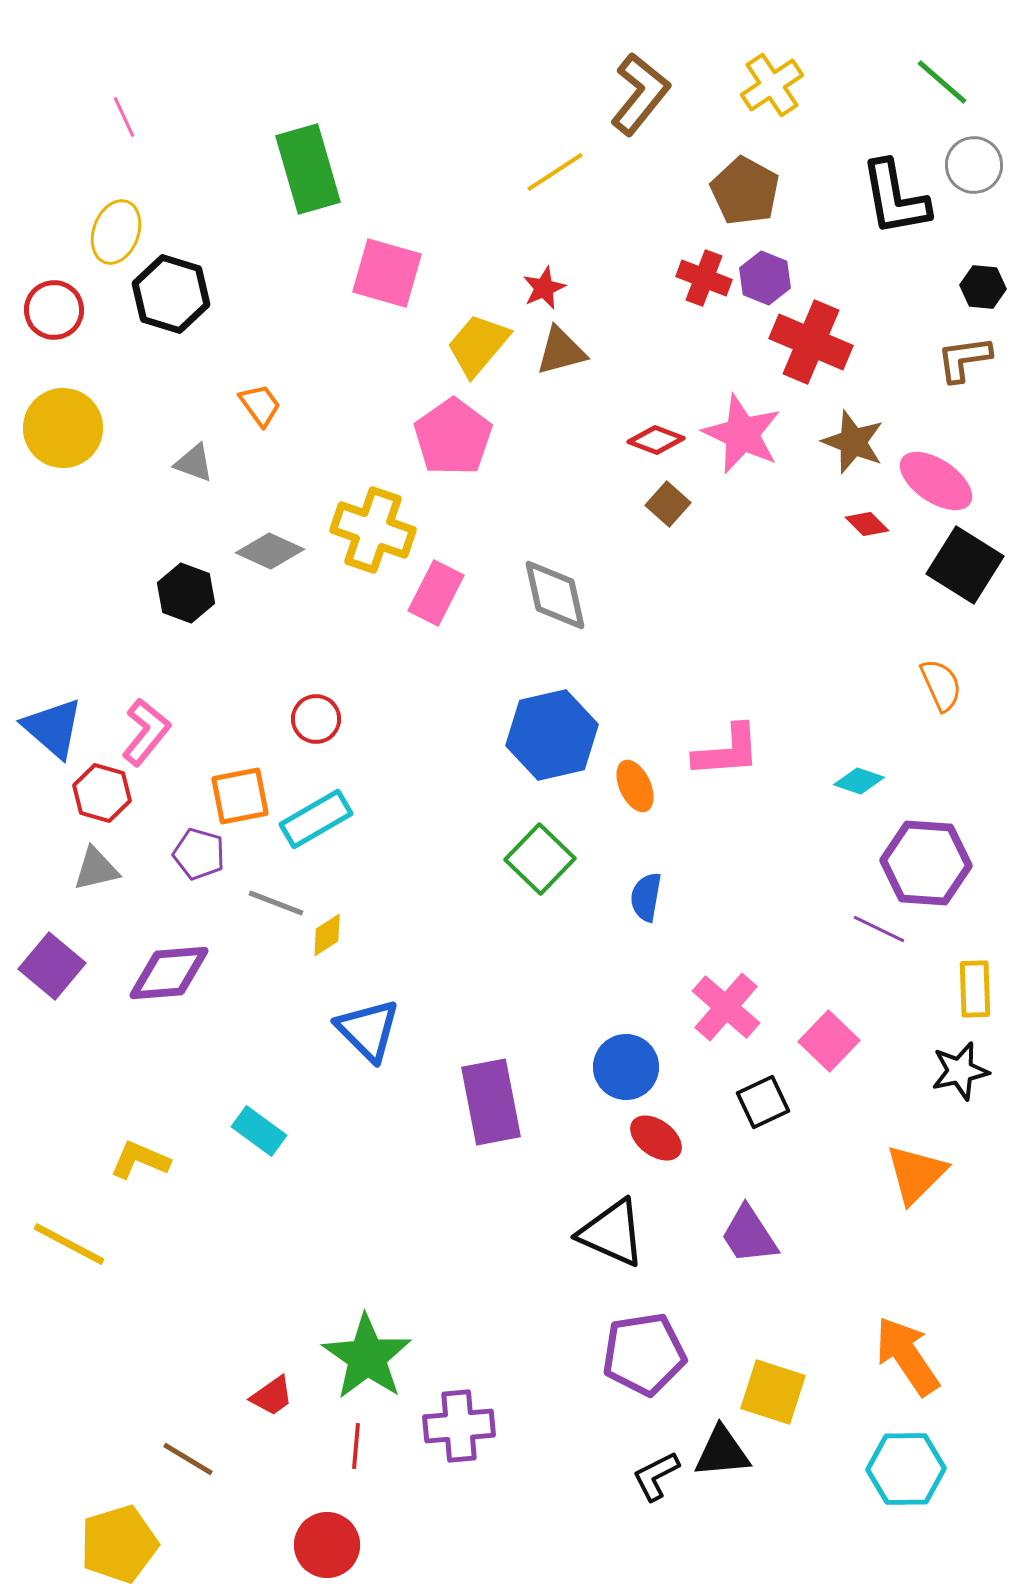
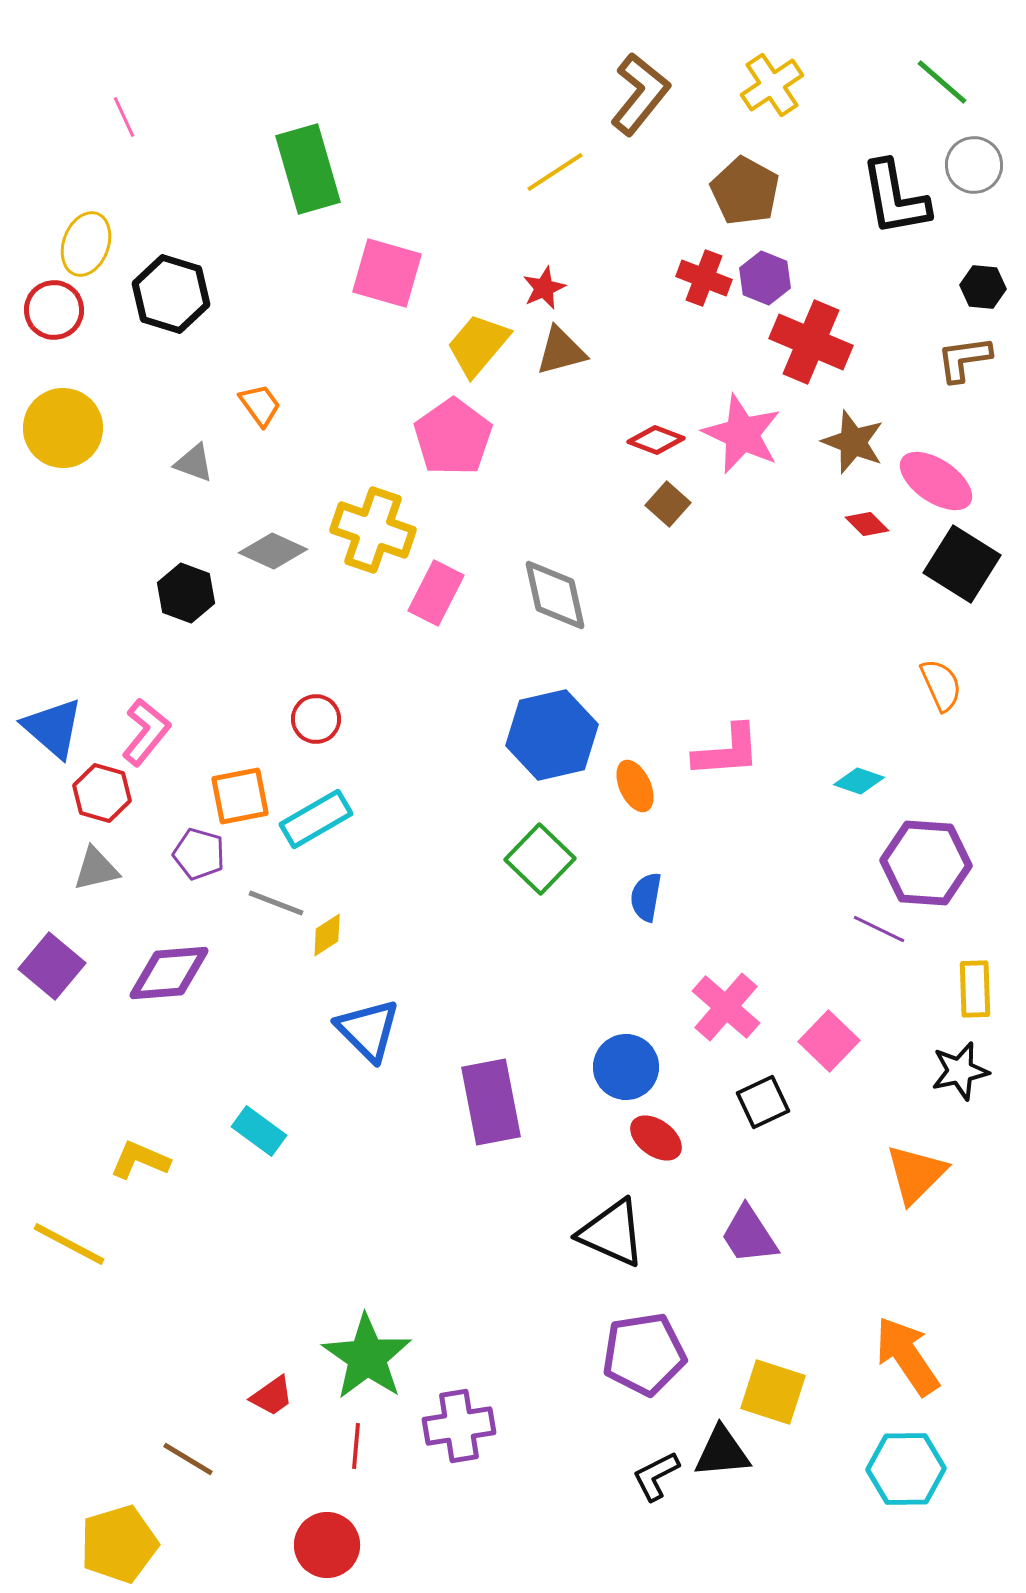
yellow ellipse at (116, 232): moved 30 px left, 12 px down
gray diamond at (270, 551): moved 3 px right
black square at (965, 565): moved 3 px left, 1 px up
purple cross at (459, 1426): rotated 4 degrees counterclockwise
